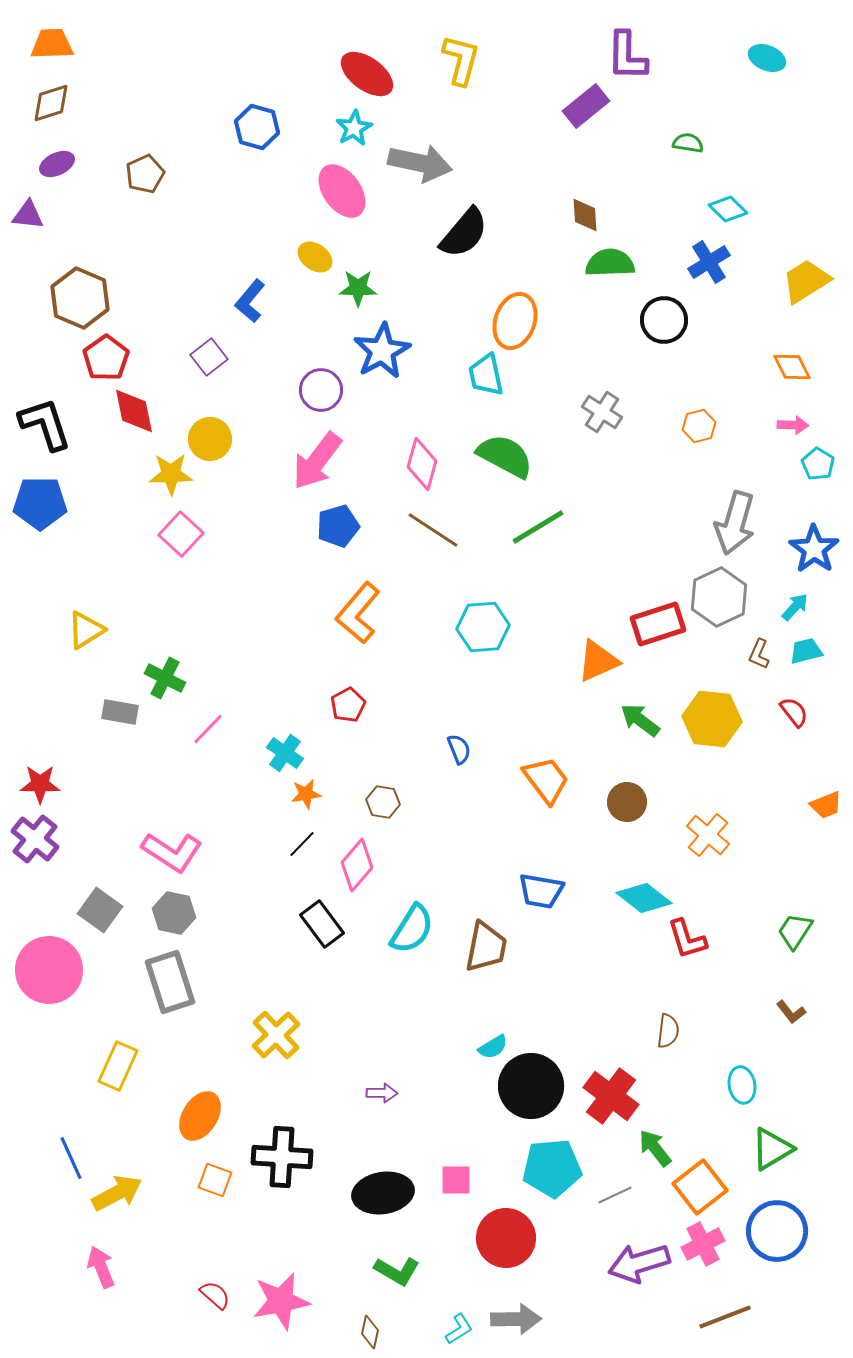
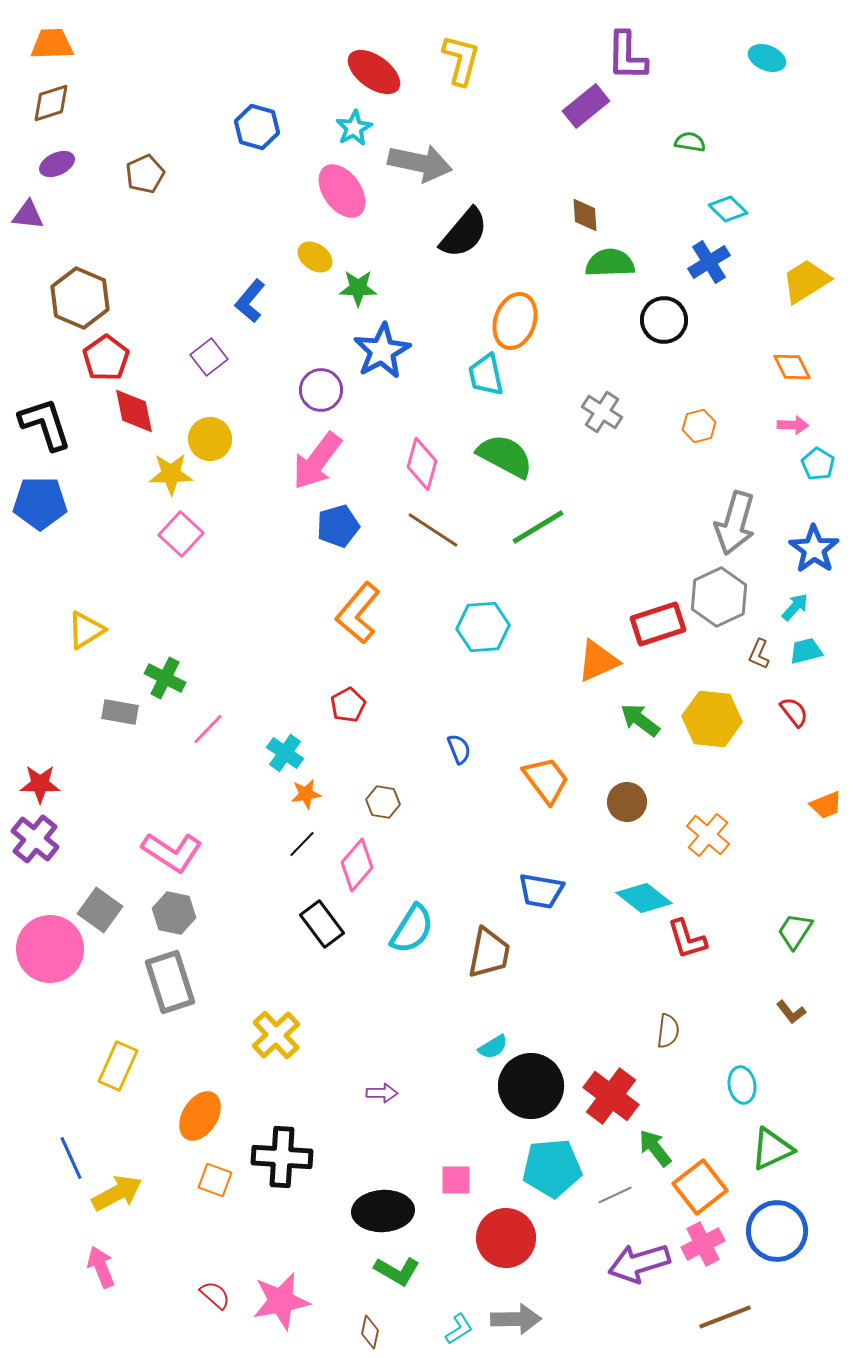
red ellipse at (367, 74): moved 7 px right, 2 px up
green semicircle at (688, 143): moved 2 px right, 1 px up
brown trapezoid at (486, 947): moved 3 px right, 6 px down
pink circle at (49, 970): moved 1 px right, 21 px up
green triangle at (772, 1149): rotated 6 degrees clockwise
black ellipse at (383, 1193): moved 18 px down; rotated 6 degrees clockwise
